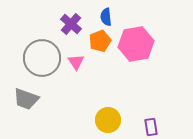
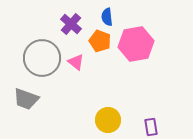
blue semicircle: moved 1 px right
orange pentagon: rotated 30 degrees counterclockwise
pink triangle: rotated 18 degrees counterclockwise
